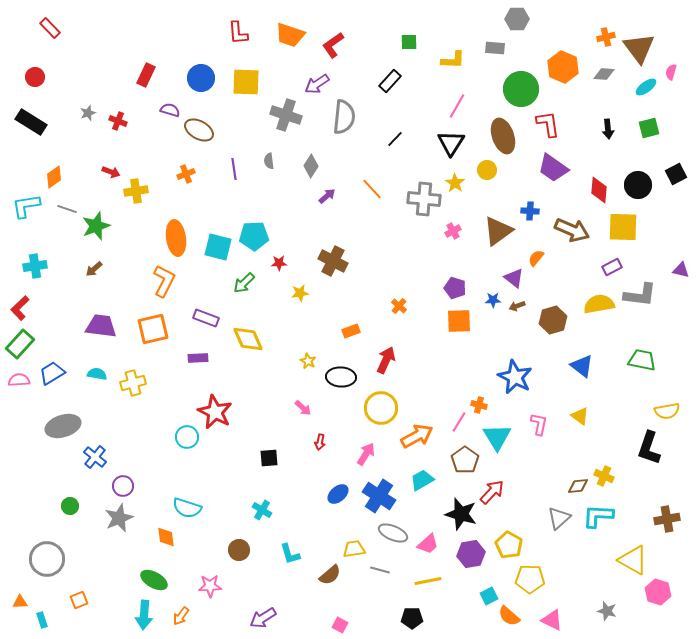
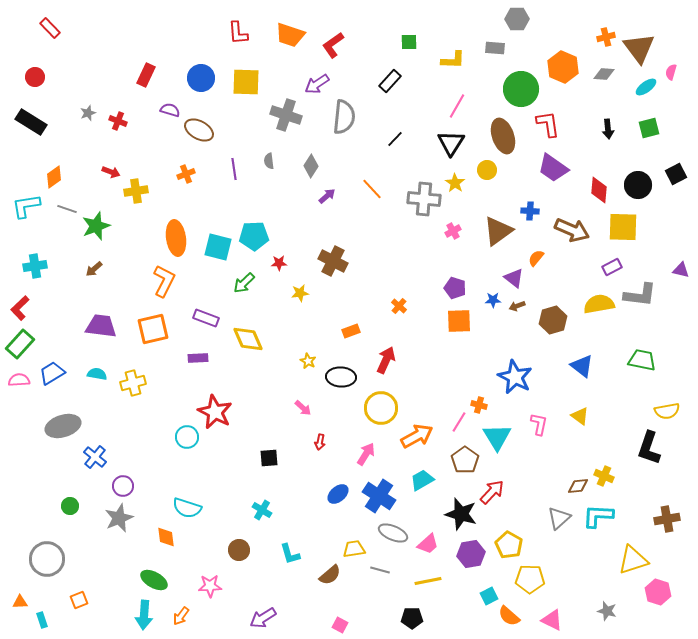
yellow triangle at (633, 560): rotated 48 degrees counterclockwise
